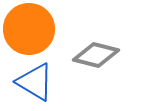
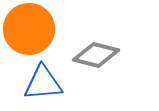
blue triangle: moved 8 px right, 1 px down; rotated 36 degrees counterclockwise
